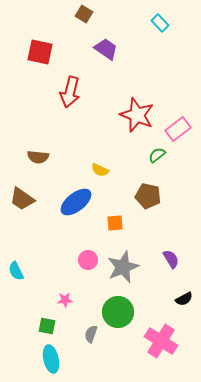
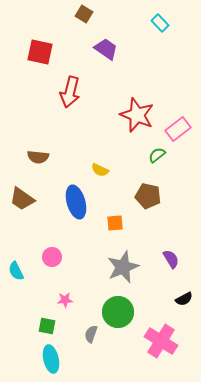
blue ellipse: rotated 68 degrees counterclockwise
pink circle: moved 36 px left, 3 px up
